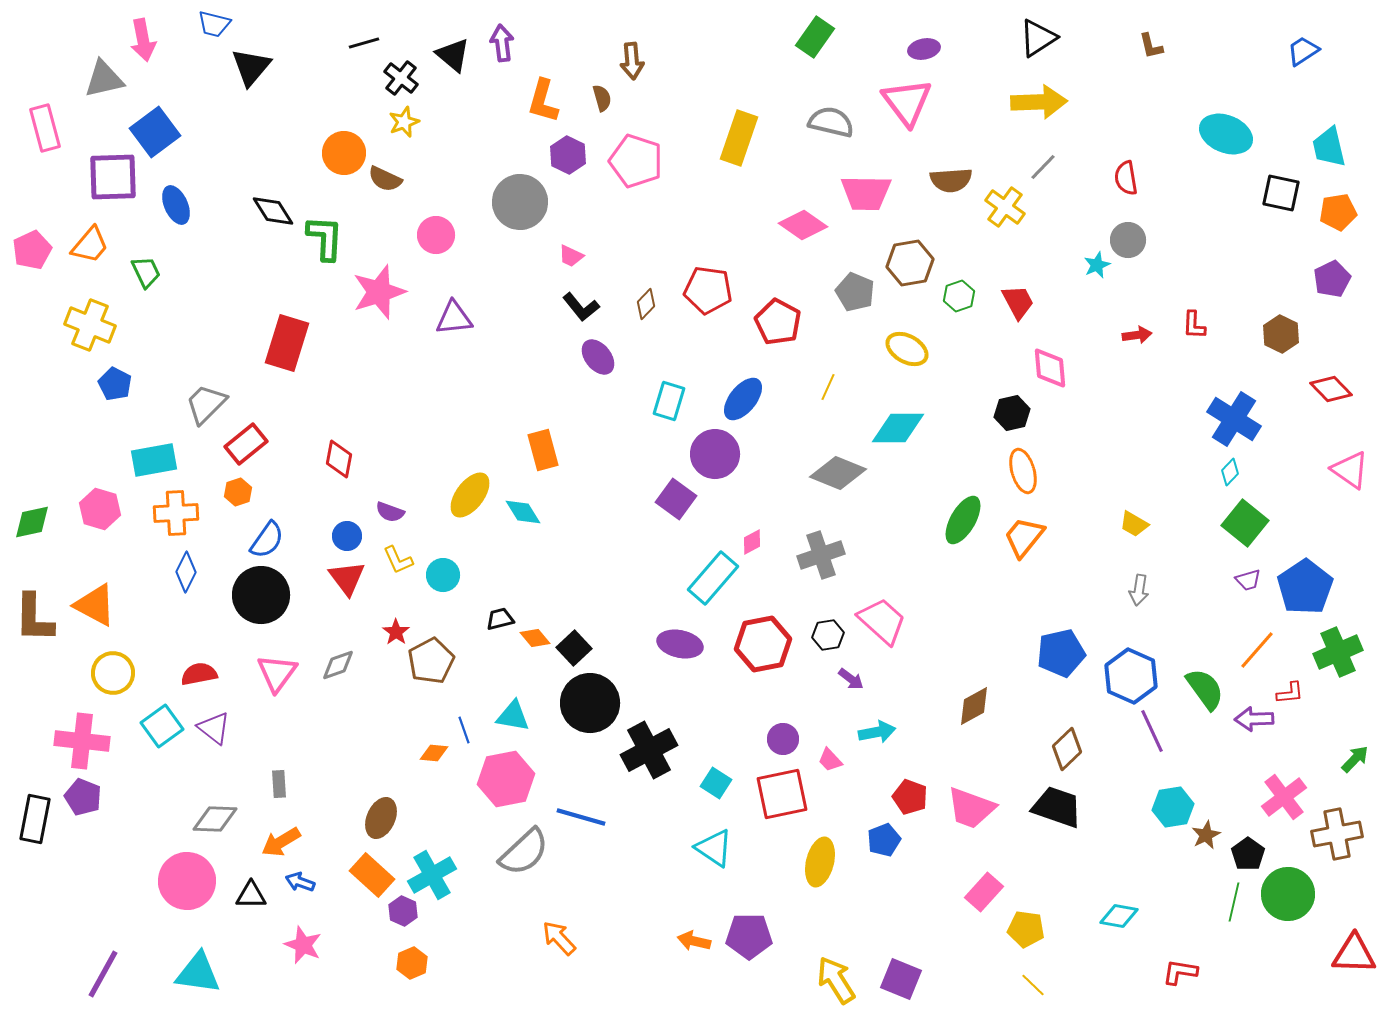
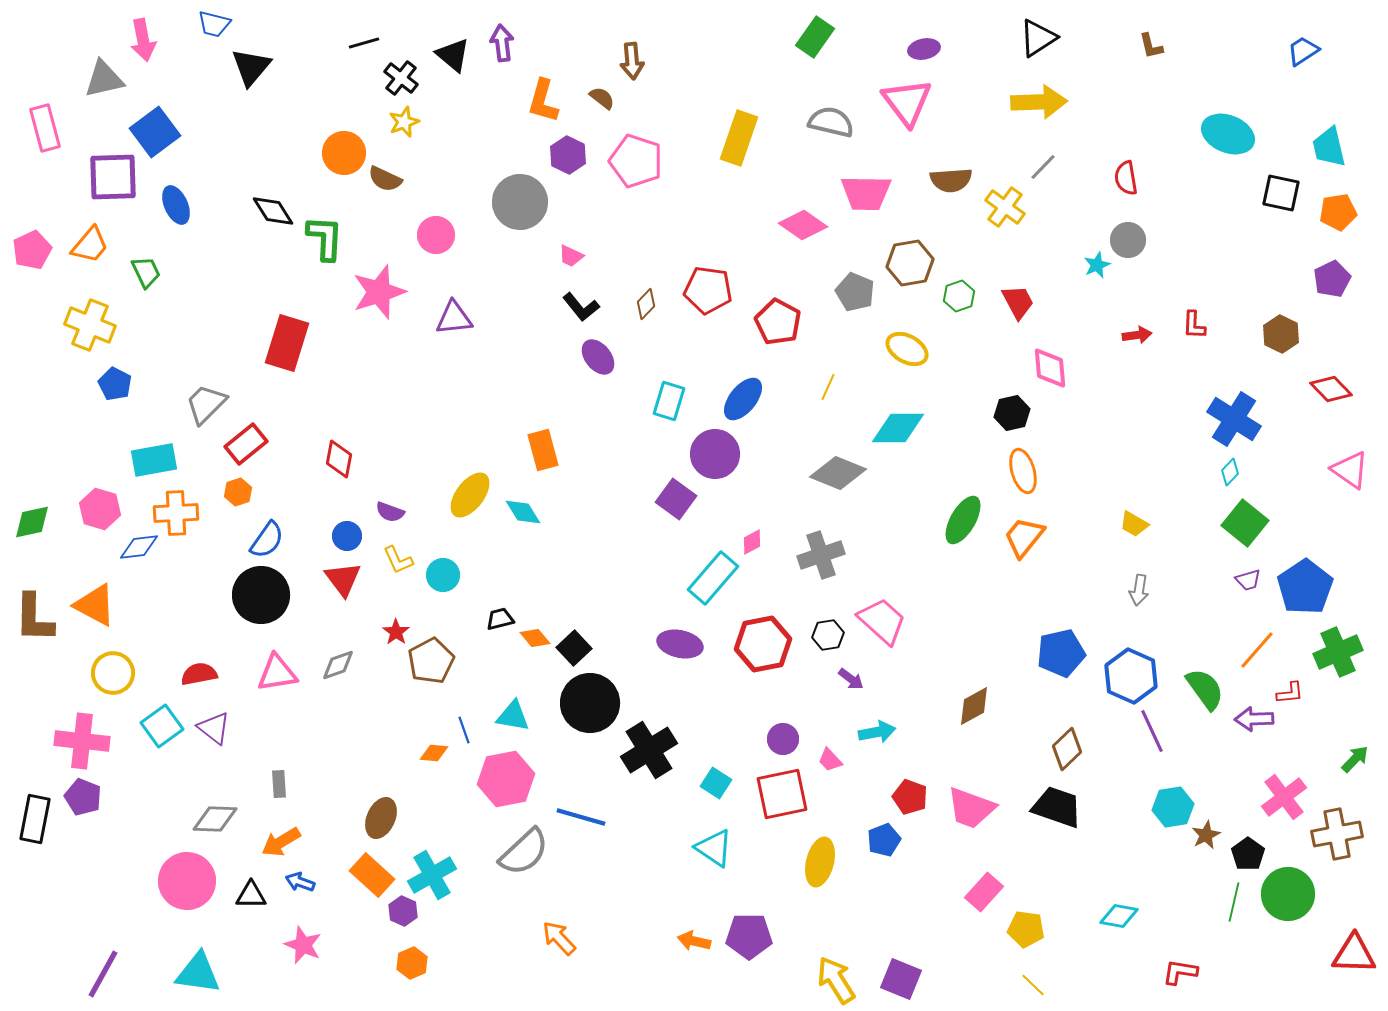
brown semicircle at (602, 98): rotated 36 degrees counterclockwise
cyan ellipse at (1226, 134): moved 2 px right
blue diamond at (186, 572): moved 47 px left, 25 px up; rotated 57 degrees clockwise
red triangle at (347, 578): moved 4 px left, 1 px down
pink triangle at (277, 673): rotated 45 degrees clockwise
black cross at (649, 750): rotated 4 degrees counterclockwise
